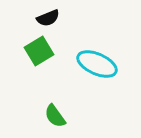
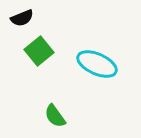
black semicircle: moved 26 px left
green square: rotated 8 degrees counterclockwise
